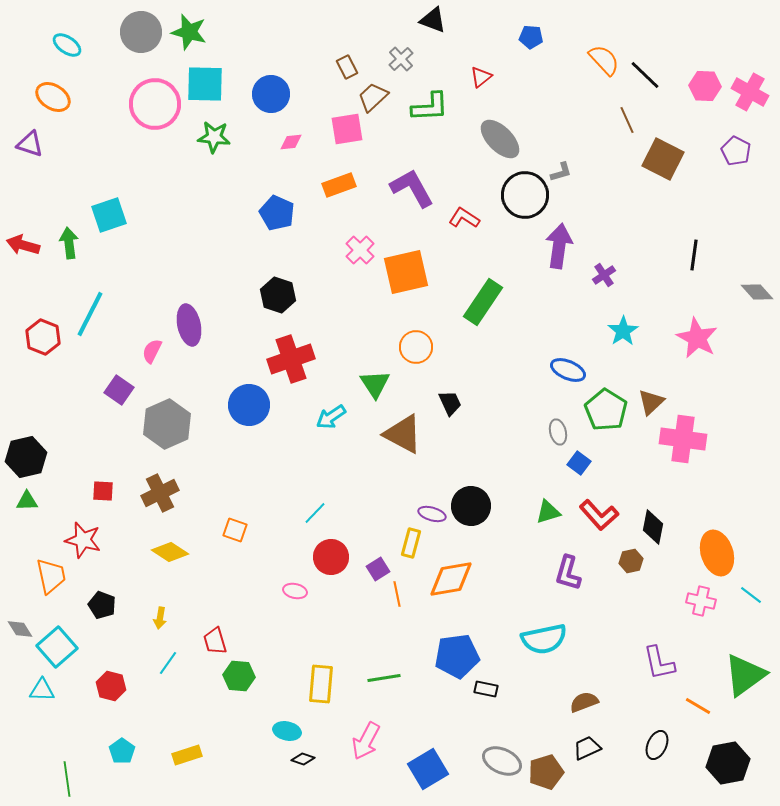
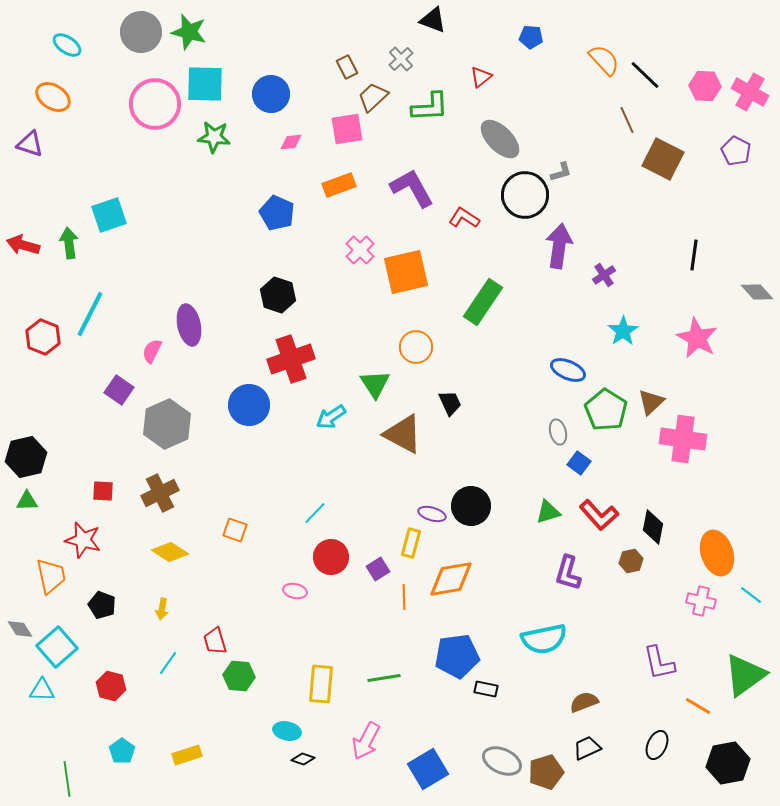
orange line at (397, 594): moved 7 px right, 3 px down; rotated 10 degrees clockwise
yellow arrow at (160, 618): moved 2 px right, 9 px up
